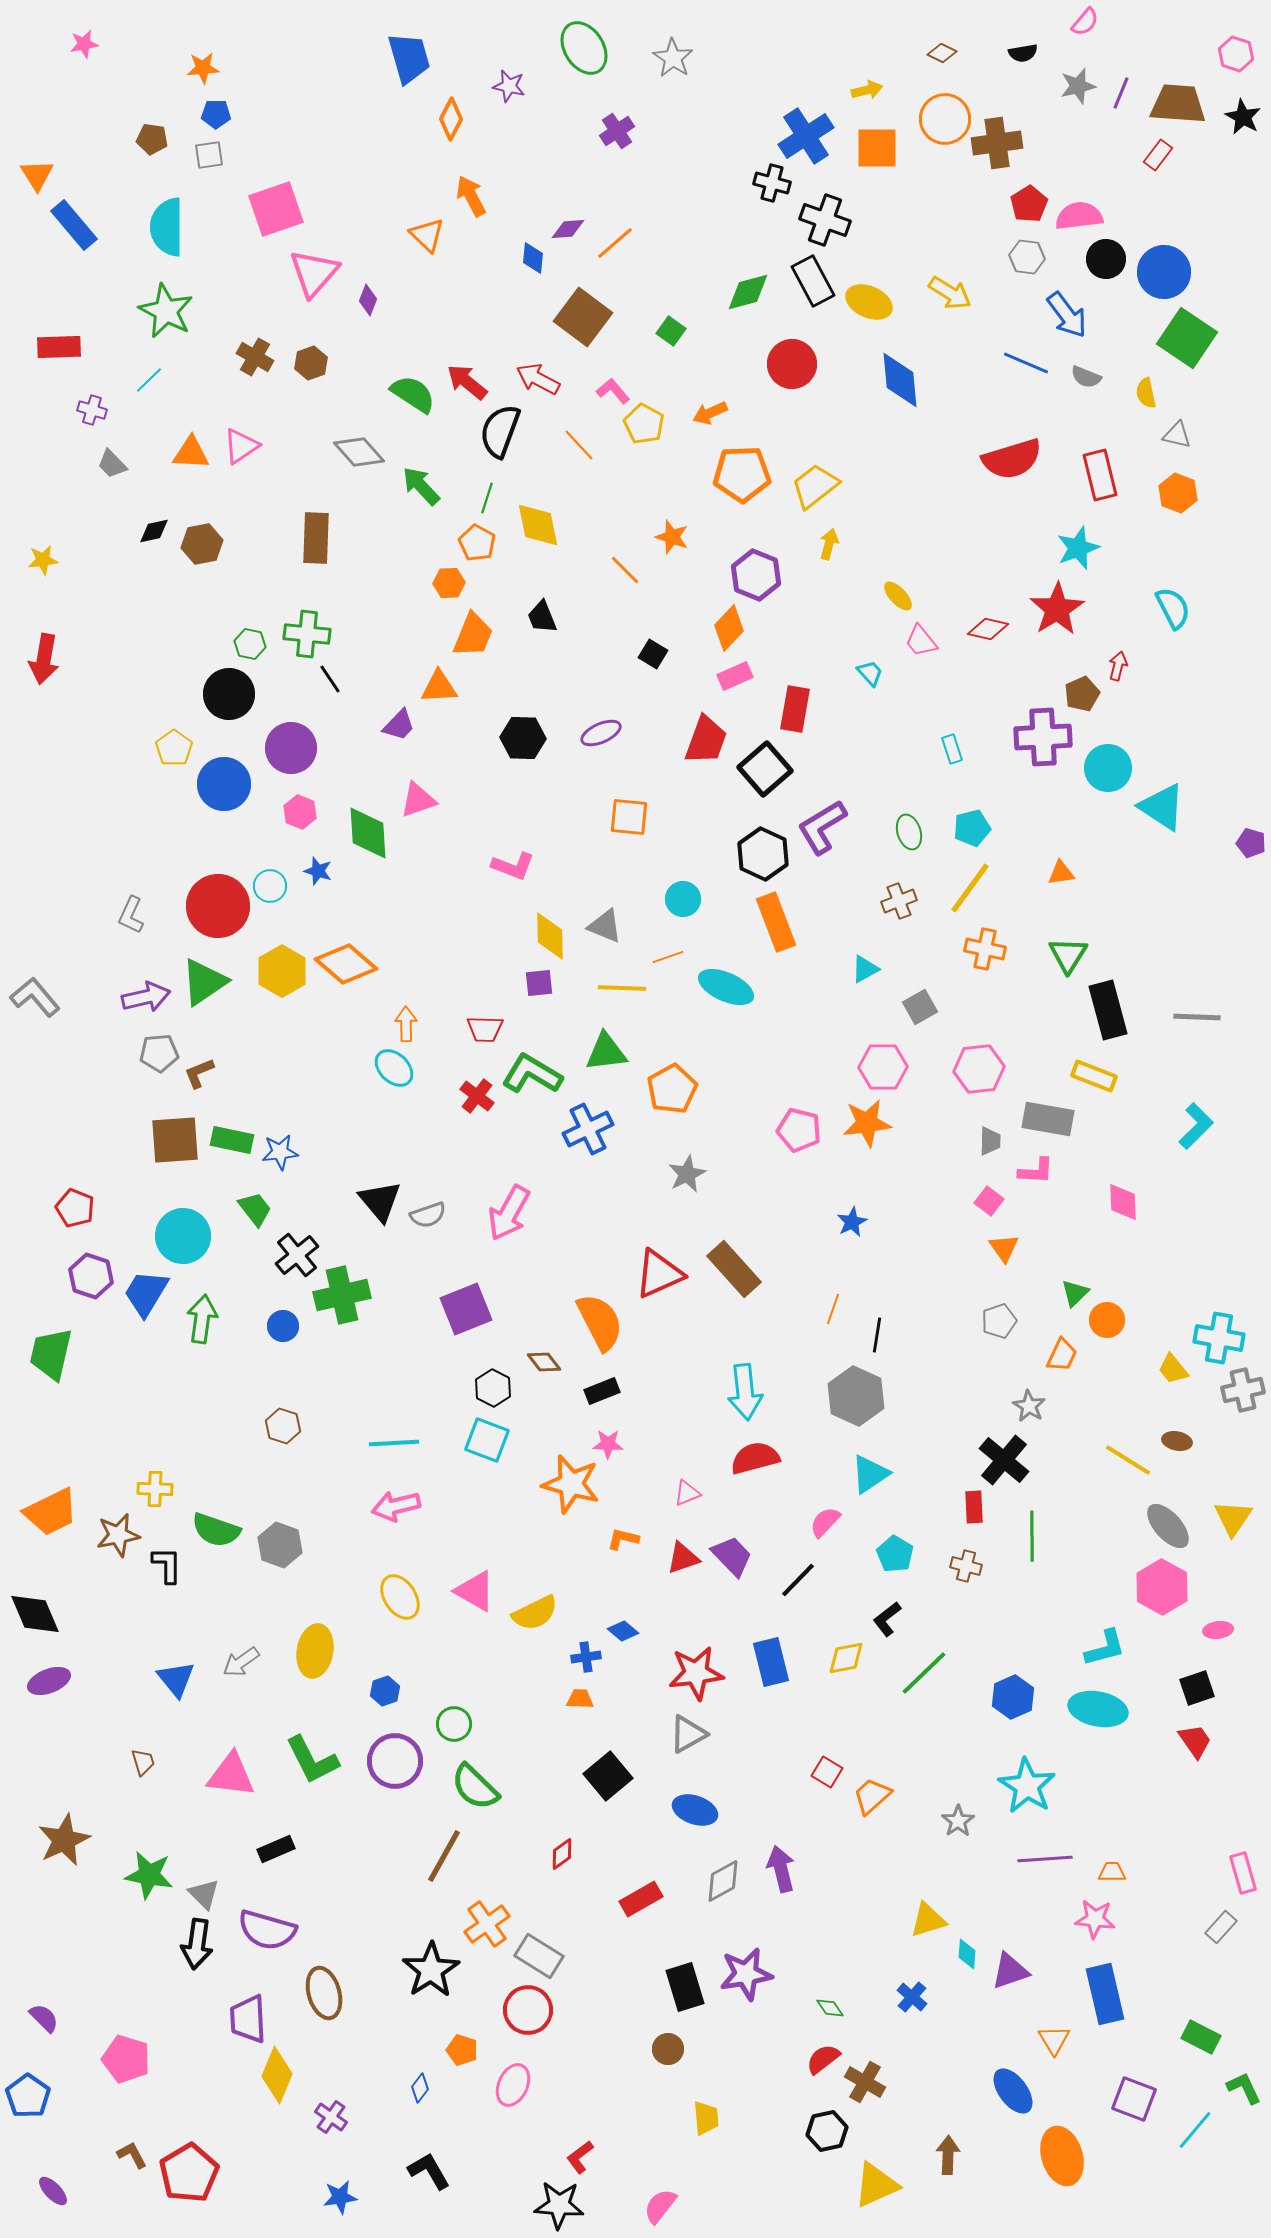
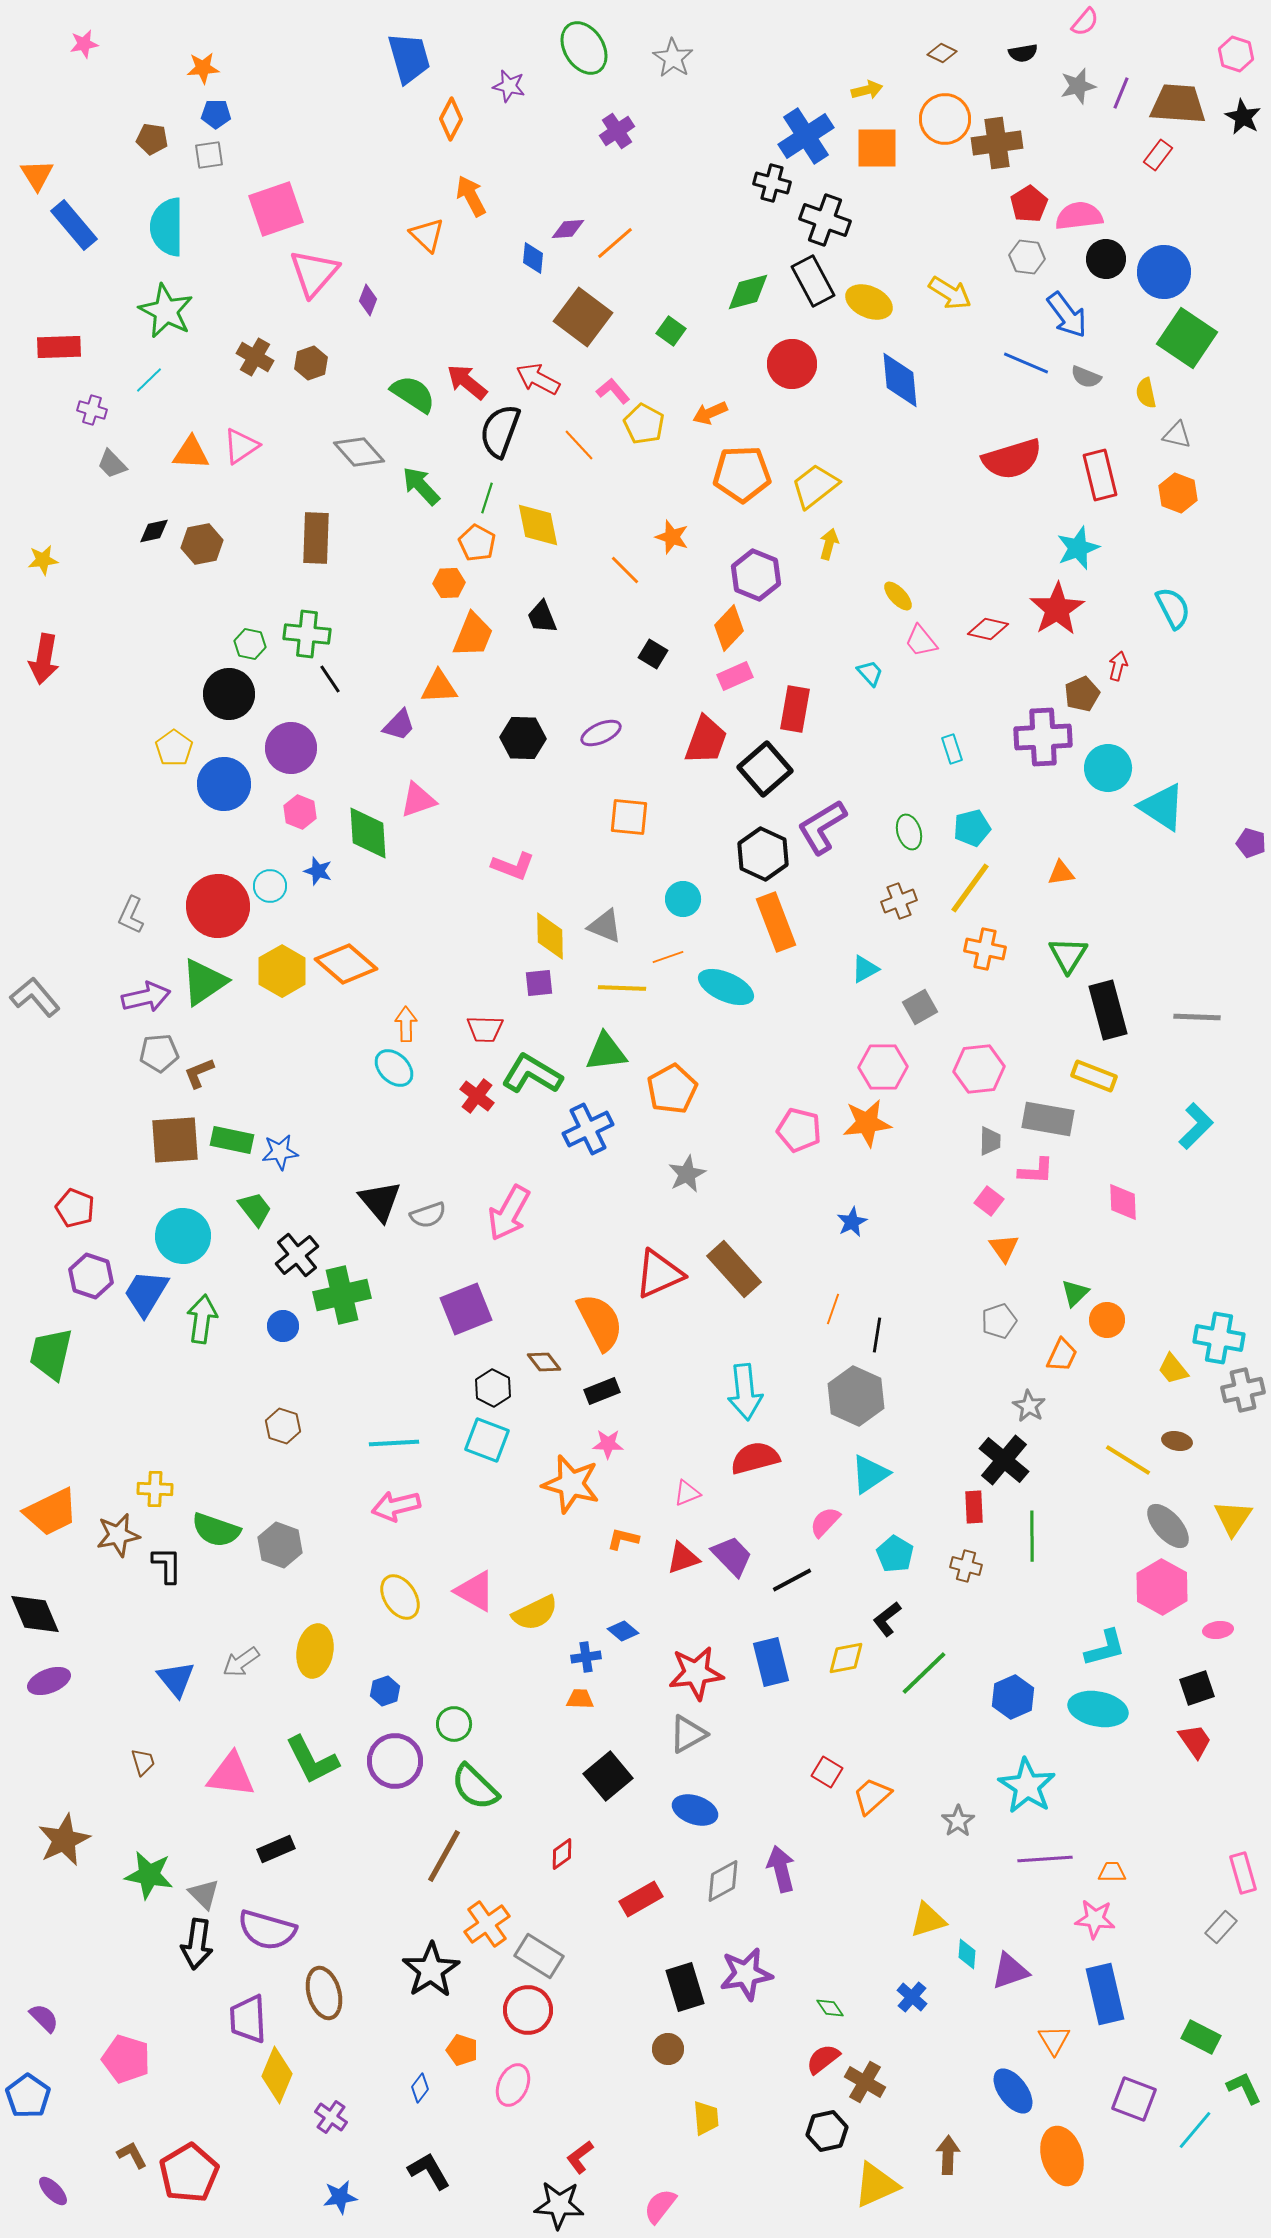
black line at (798, 1580): moved 6 px left; rotated 18 degrees clockwise
